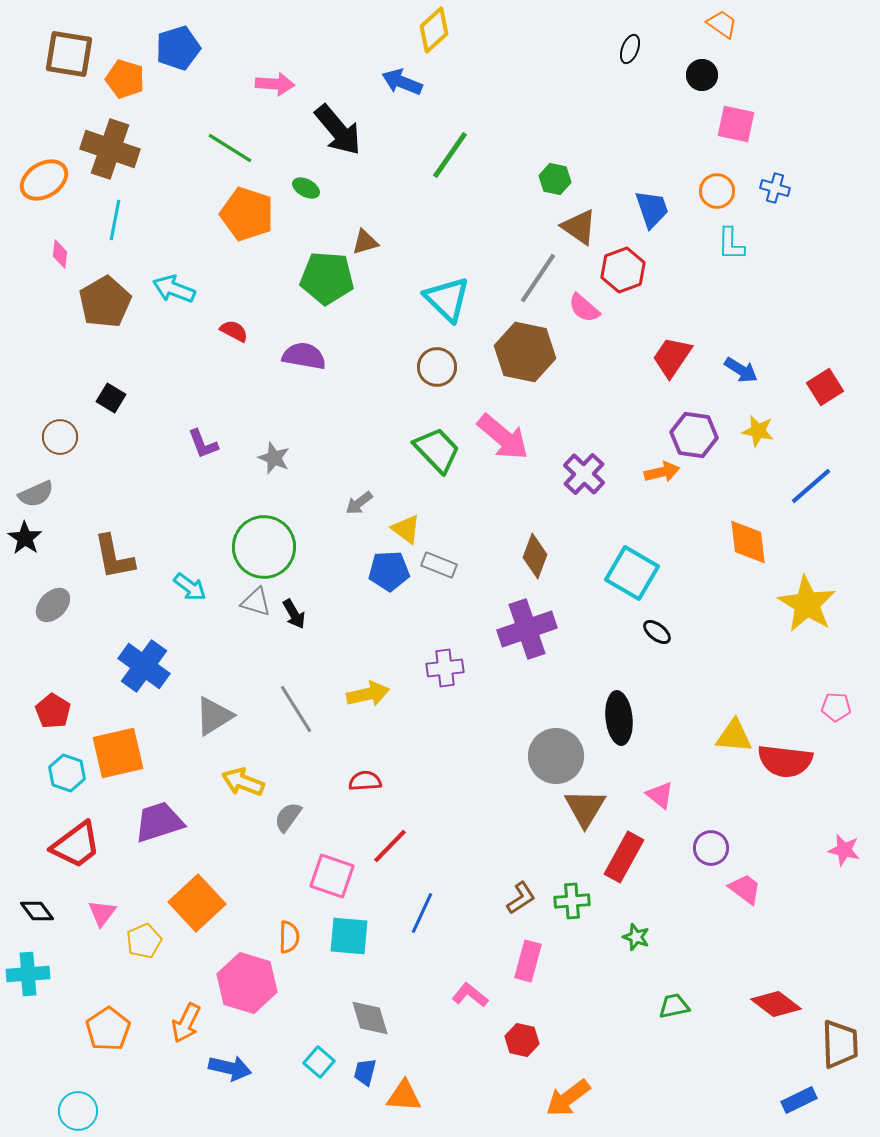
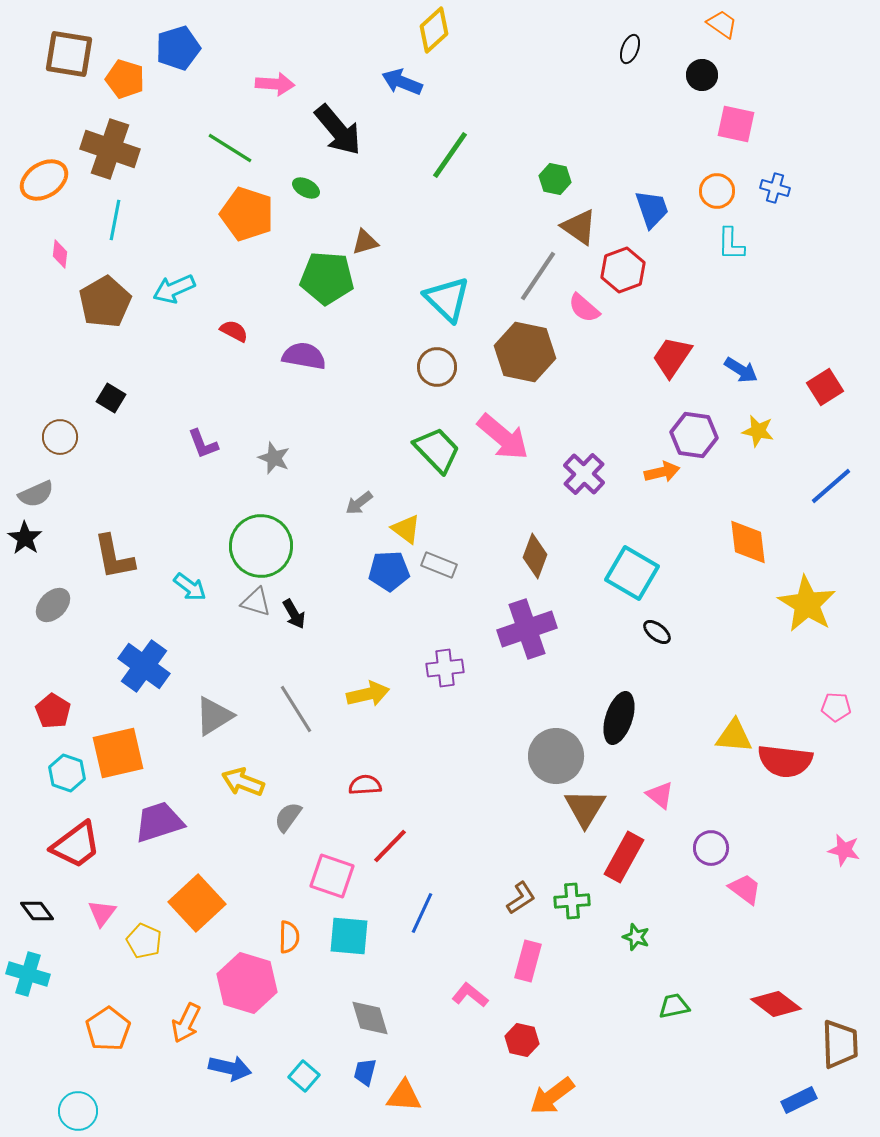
gray line at (538, 278): moved 2 px up
cyan arrow at (174, 289): rotated 45 degrees counterclockwise
blue line at (811, 486): moved 20 px right
green circle at (264, 547): moved 3 px left, 1 px up
black ellipse at (619, 718): rotated 24 degrees clockwise
red semicircle at (365, 781): moved 4 px down
yellow pentagon at (144, 941): rotated 24 degrees counterclockwise
cyan cross at (28, 974): rotated 21 degrees clockwise
cyan square at (319, 1062): moved 15 px left, 14 px down
orange arrow at (568, 1098): moved 16 px left, 2 px up
